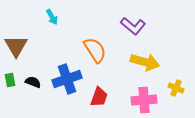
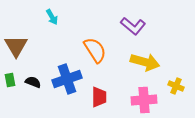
yellow cross: moved 2 px up
red trapezoid: rotated 20 degrees counterclockwise
